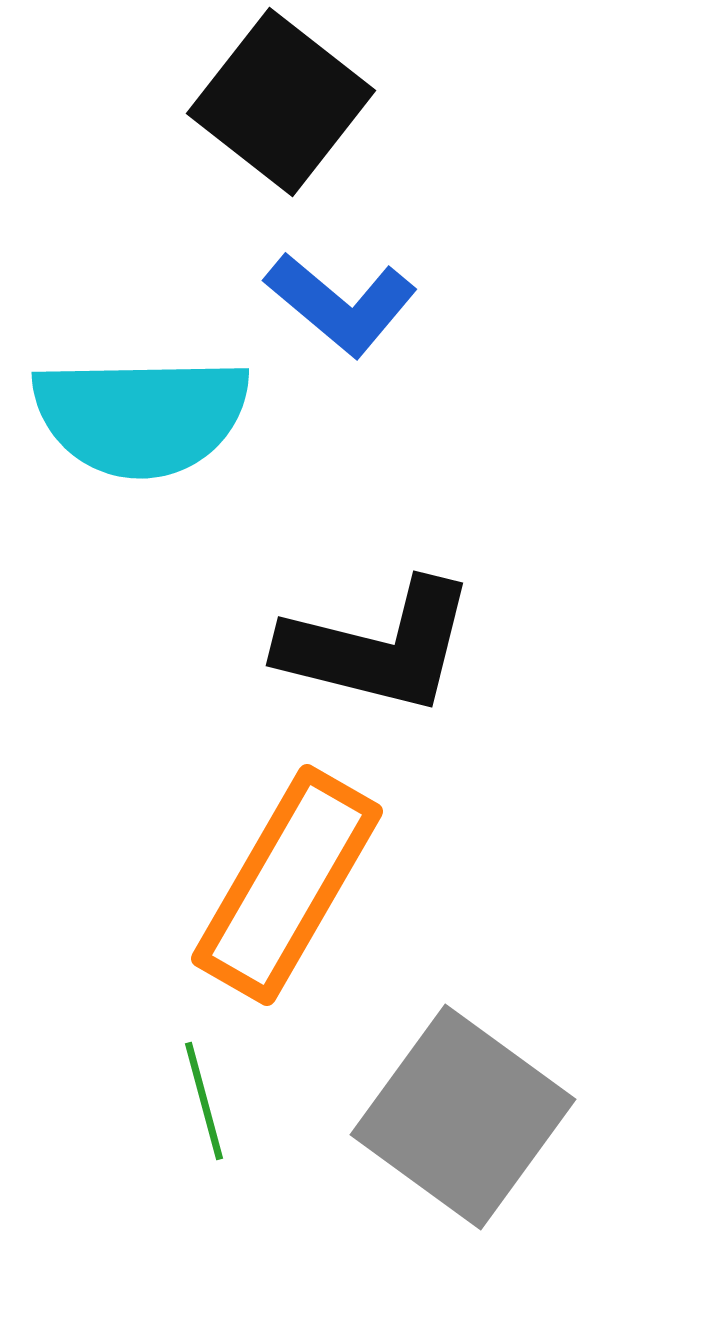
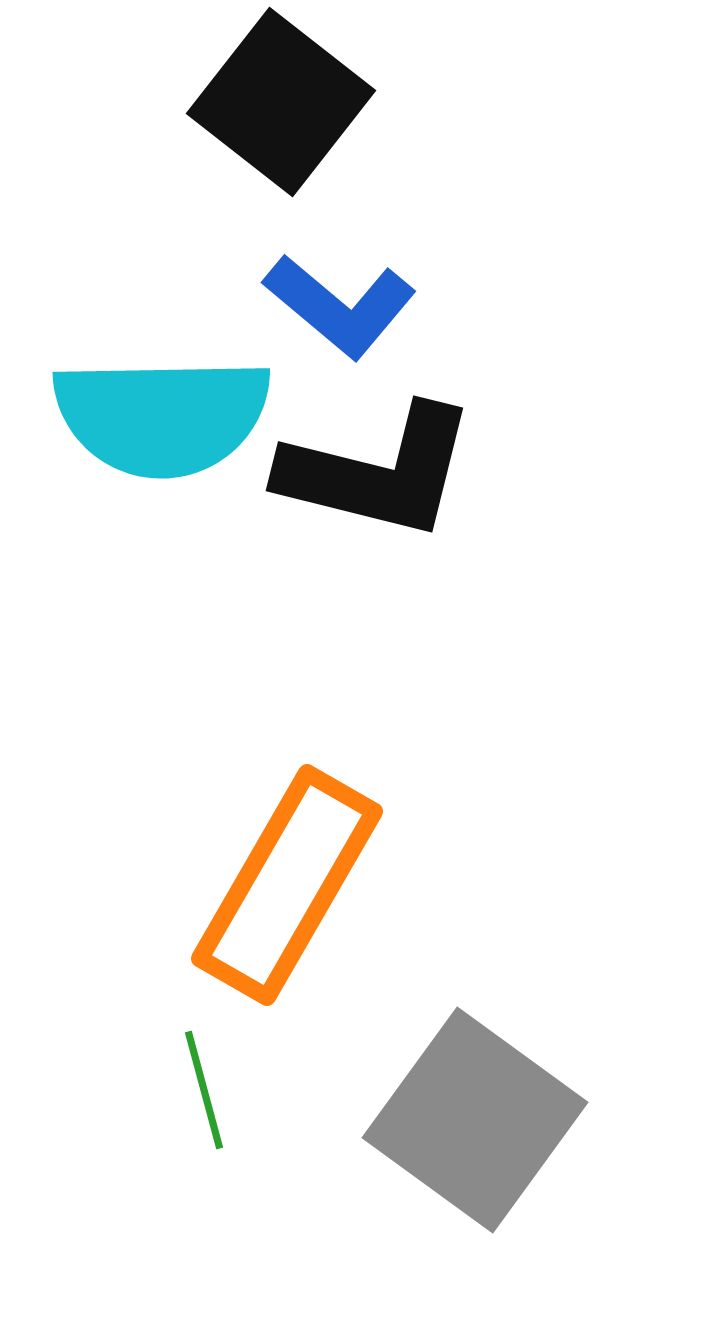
blue L-shape: moved 1 px left, 2 px down
cyan semicircle: moved 21 px right
black L-shape: moved 175 px up
green line: moved 11 px up
gray square: moved 12 px right, 3 px down
